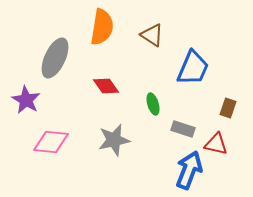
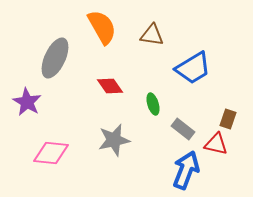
orange semicircle: rotated 39 degrees counterclockwise
brown triangle: rotated 25 degrees counterclockwise
blue trapezoid: rotated 36 degrees clockwise
red diamond: moved 4 px right
purple star: moved 1 px right, 2 px down
brown rectangle: moved 11 px down
gray rectangle: rotated 20 degrees clockwise
pink diamond: moved 11 px down
blue arrow: moved 3 px left
